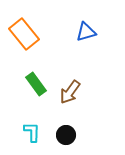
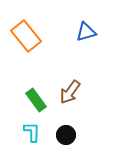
orange rectangle: moved 2 px right, 2 px down
green rectangle: moved 16 px down
